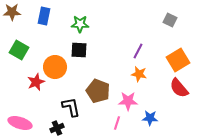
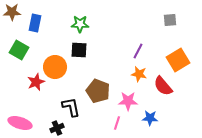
blue rectangle: moved 9 px left, 7 px down
gray square: rotated 32 degrees counterclockwise
red semicircle: moved 16 px left, 2 px up
